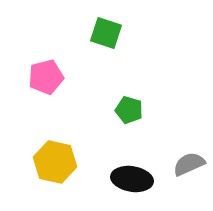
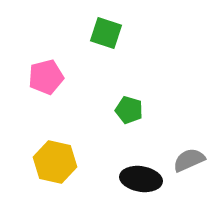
gray semicircle: moved 4 px up
black ellipse: moved 9 px right
